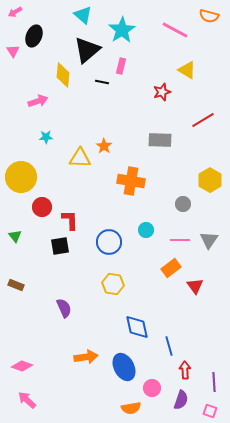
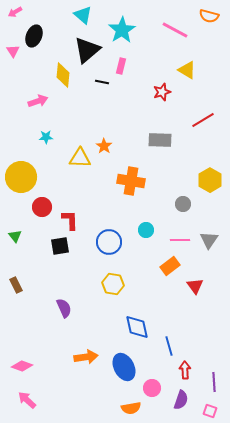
orange rectangle at (171, 268): moved 1 px left, 2 px up
brown rectangle at (16, 285): rotated 42 degrees clockwise
